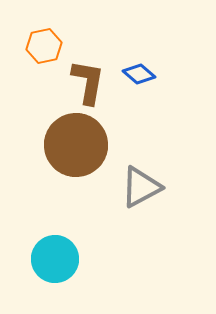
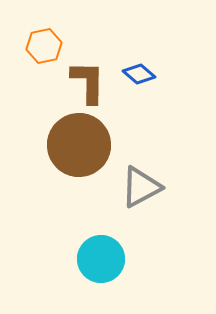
brown L-shape: rotated 9 degrees counterclockwise
brown circle: moved 3 px right
cyan circle: moved 46 px right
